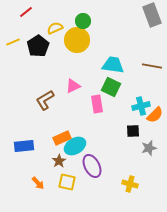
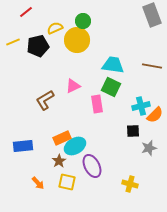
black pentagon: rotated 20 degrees clockwise
blue rectangle: moved 1 px left
